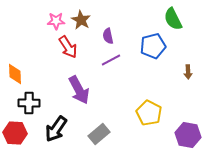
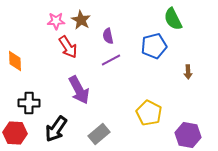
blue pentagon: moved 1 px right
orange diamond: moved 13 px up
